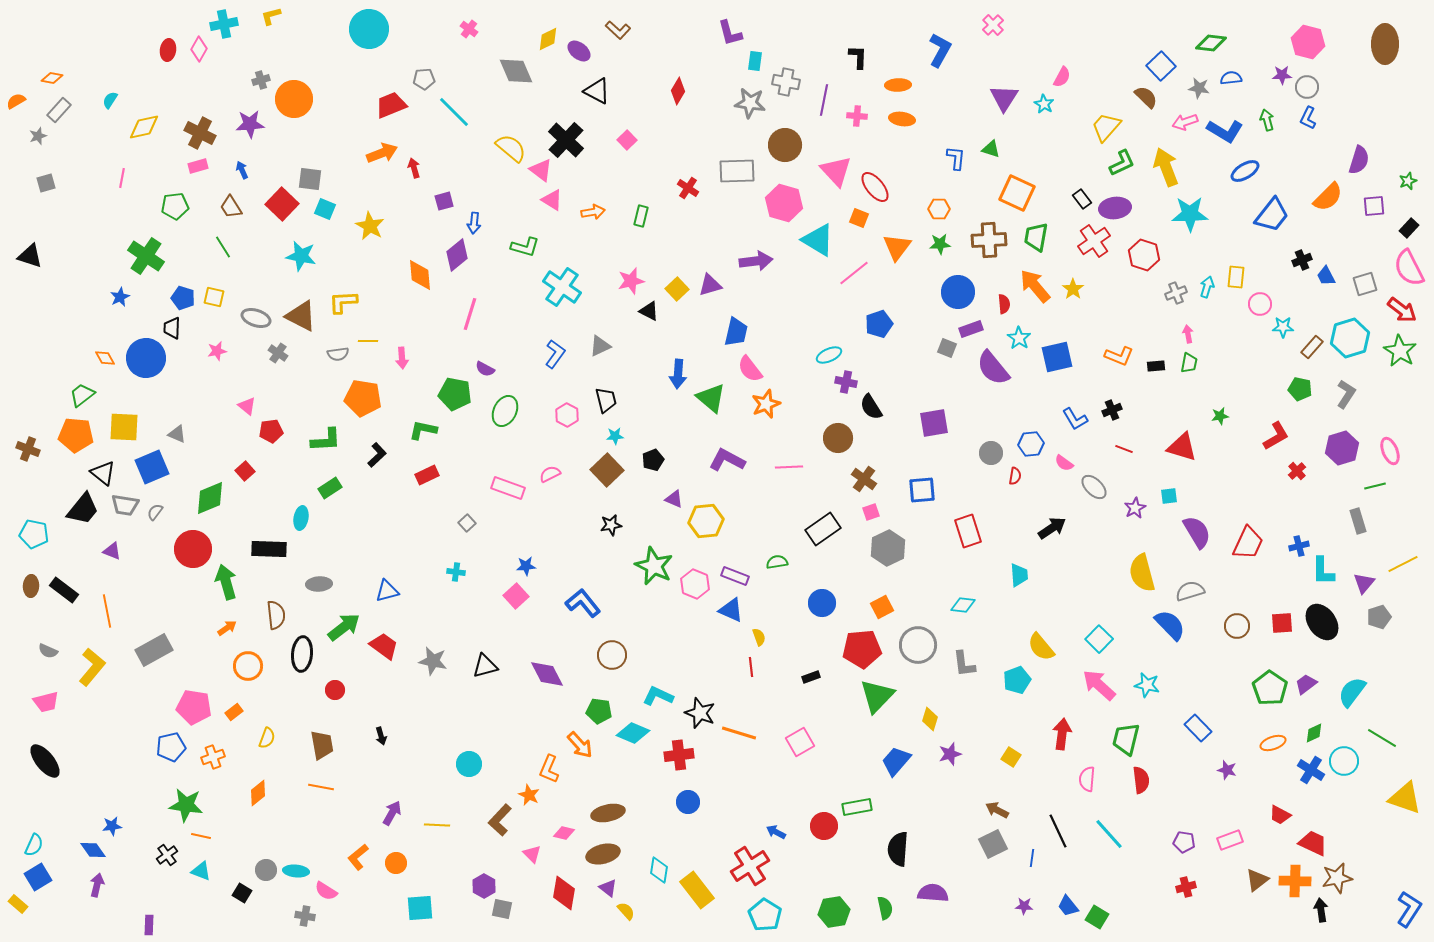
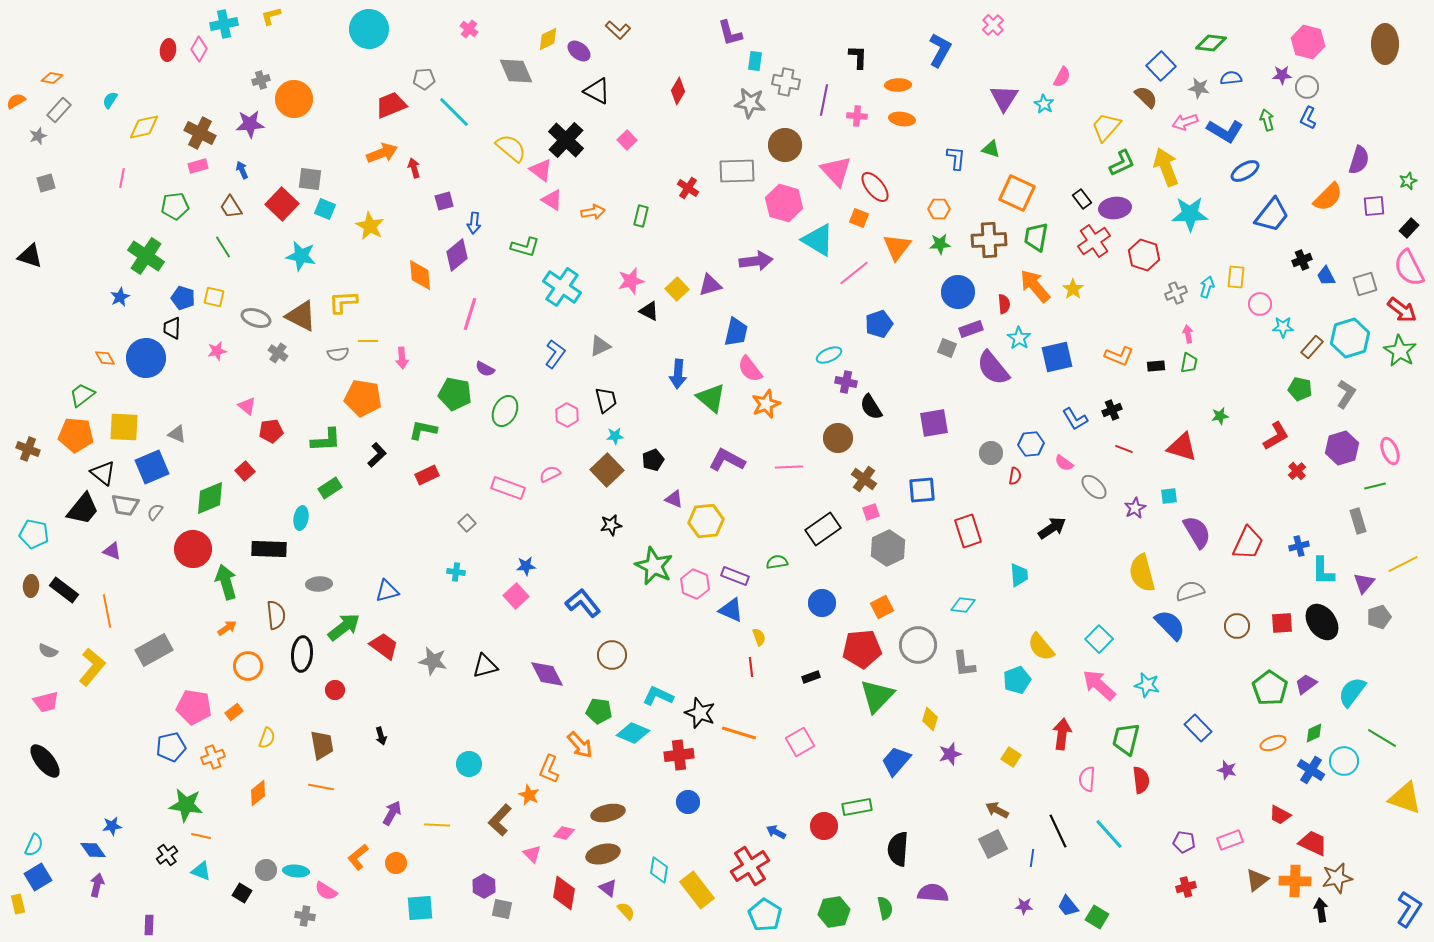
yellow rectangle at (18, 904): rotated 36 degrees clockwise
